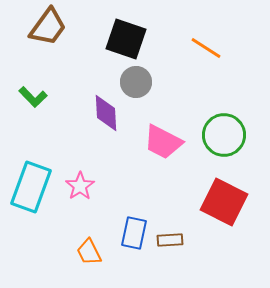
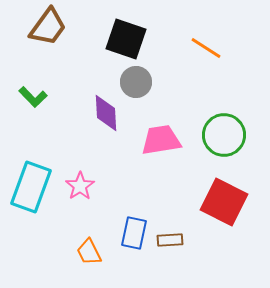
pink trapezoid: moved 2 px left, 2 px up; rotated 144 degrees clockwise
